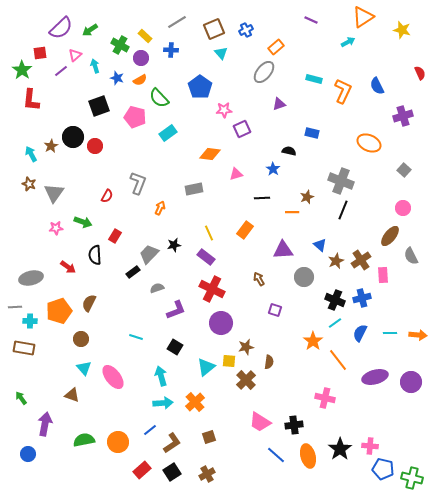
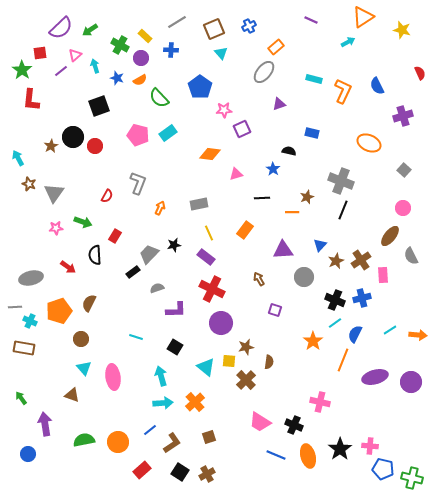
blue cross at (246, 30): moved 3 px right, 4 px up
pink pentagon at (135, 117): moved 3 px right, 18 px down
cyan arrow at (31, 154): moved 13 px left, 4 px down
gray rectangle at (194, 189): moved 5 px right, 15 px down
blue triangle at (320, 245): rotated 32 degrees clockwise
purple L-shape at (176, 310): rotated 20 degrees clockwise
cyan cross at (30, 321): rotated 24 degrees clockwise
blue semicircle at (360, 333): moved 5 px left, 1 px down
cyan line at (390, 333): moved 3 px up; rotated 32 degrees counterclockwise
orange line at (338, 360): moved 5 px right; rotated 60 degrees clockwise
cyan triangle at (206, 367): rotated 42 degrees counterclockwise
pink ellipse at (113, 377): rotated 30 degrees clockwise
pink cross at (325, 398): moved 5 px left, 4 px down
purple arrow at (45, 424): rotated 20 degrees counterclockwise
black cross at (294, 425): rotated 30 degrees clockwise
blue line at (276, 455): rotated 18 degrees counterclockwise
black square at (172, 472): moved 8 px right; rotated 24 degrees counterclockwise
